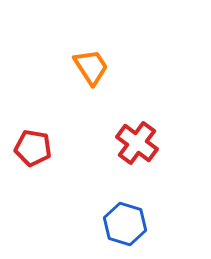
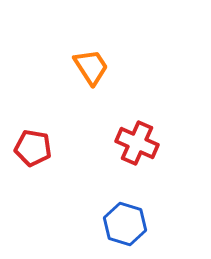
red cross: rotated 12 degrees counterclockwise
